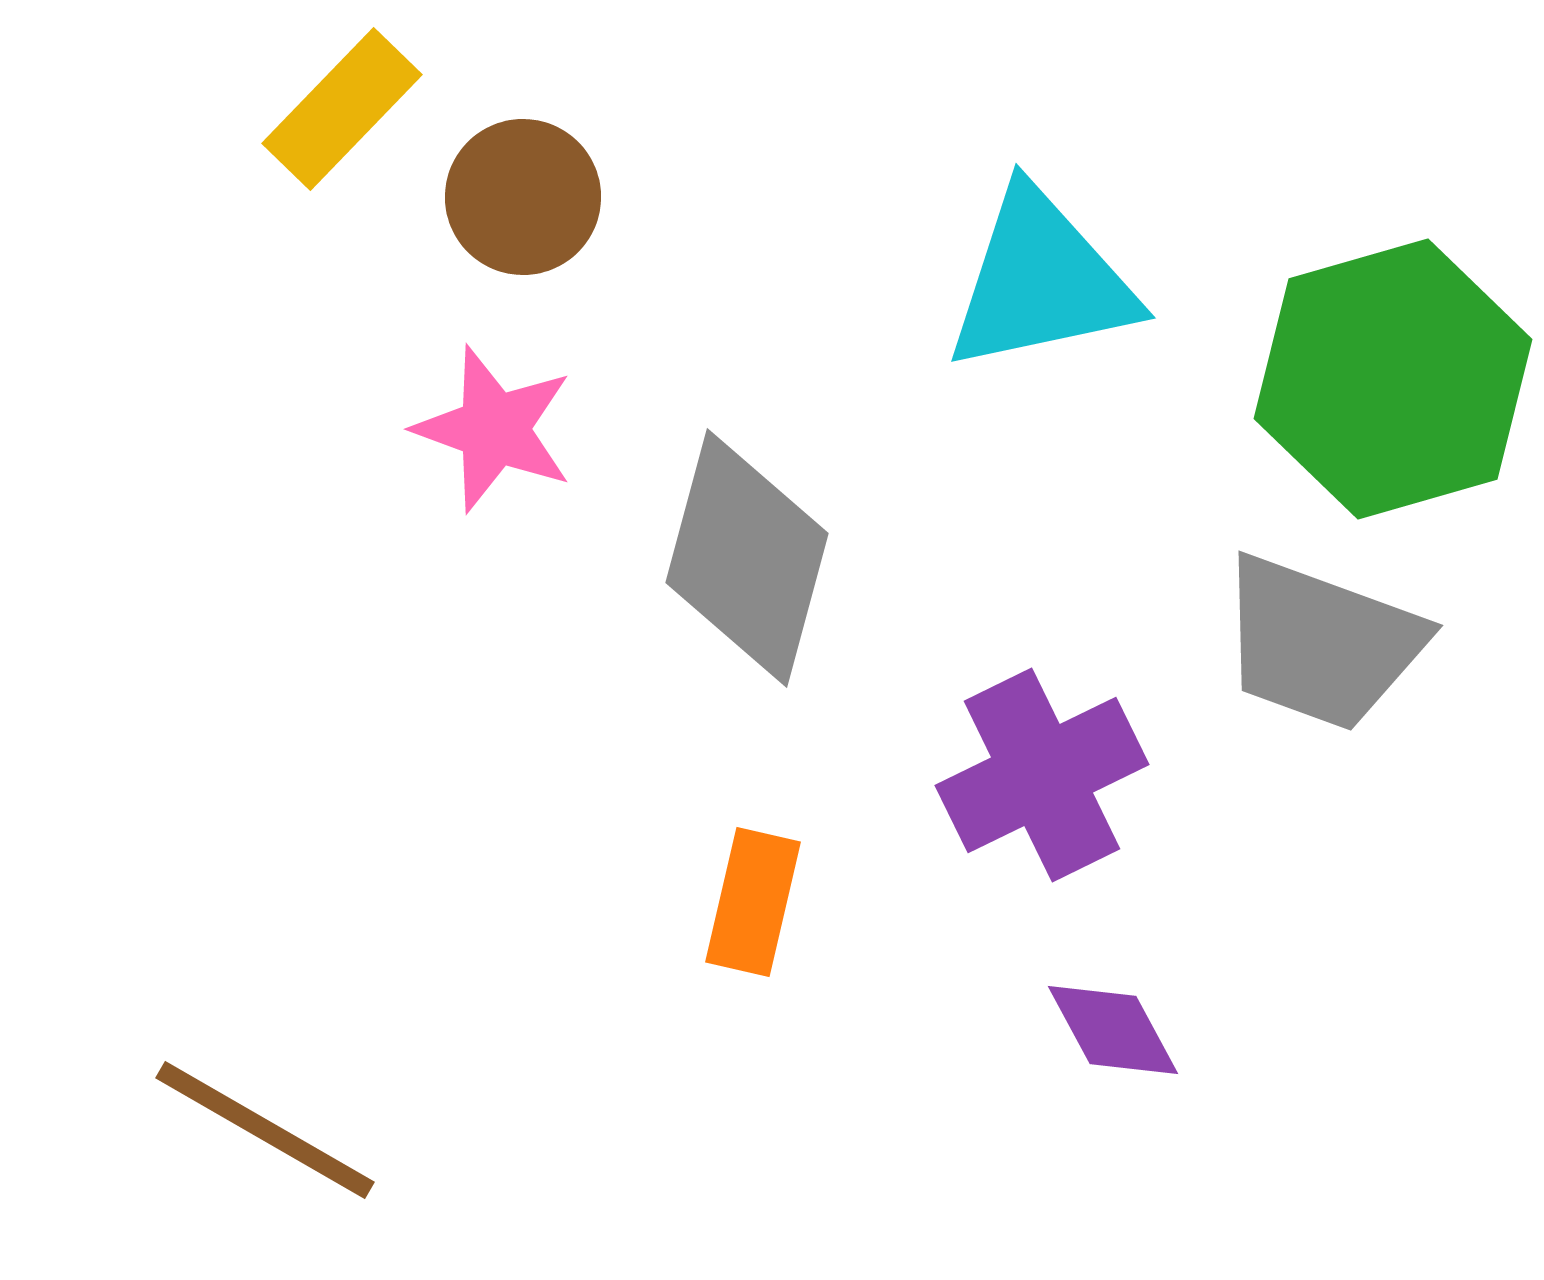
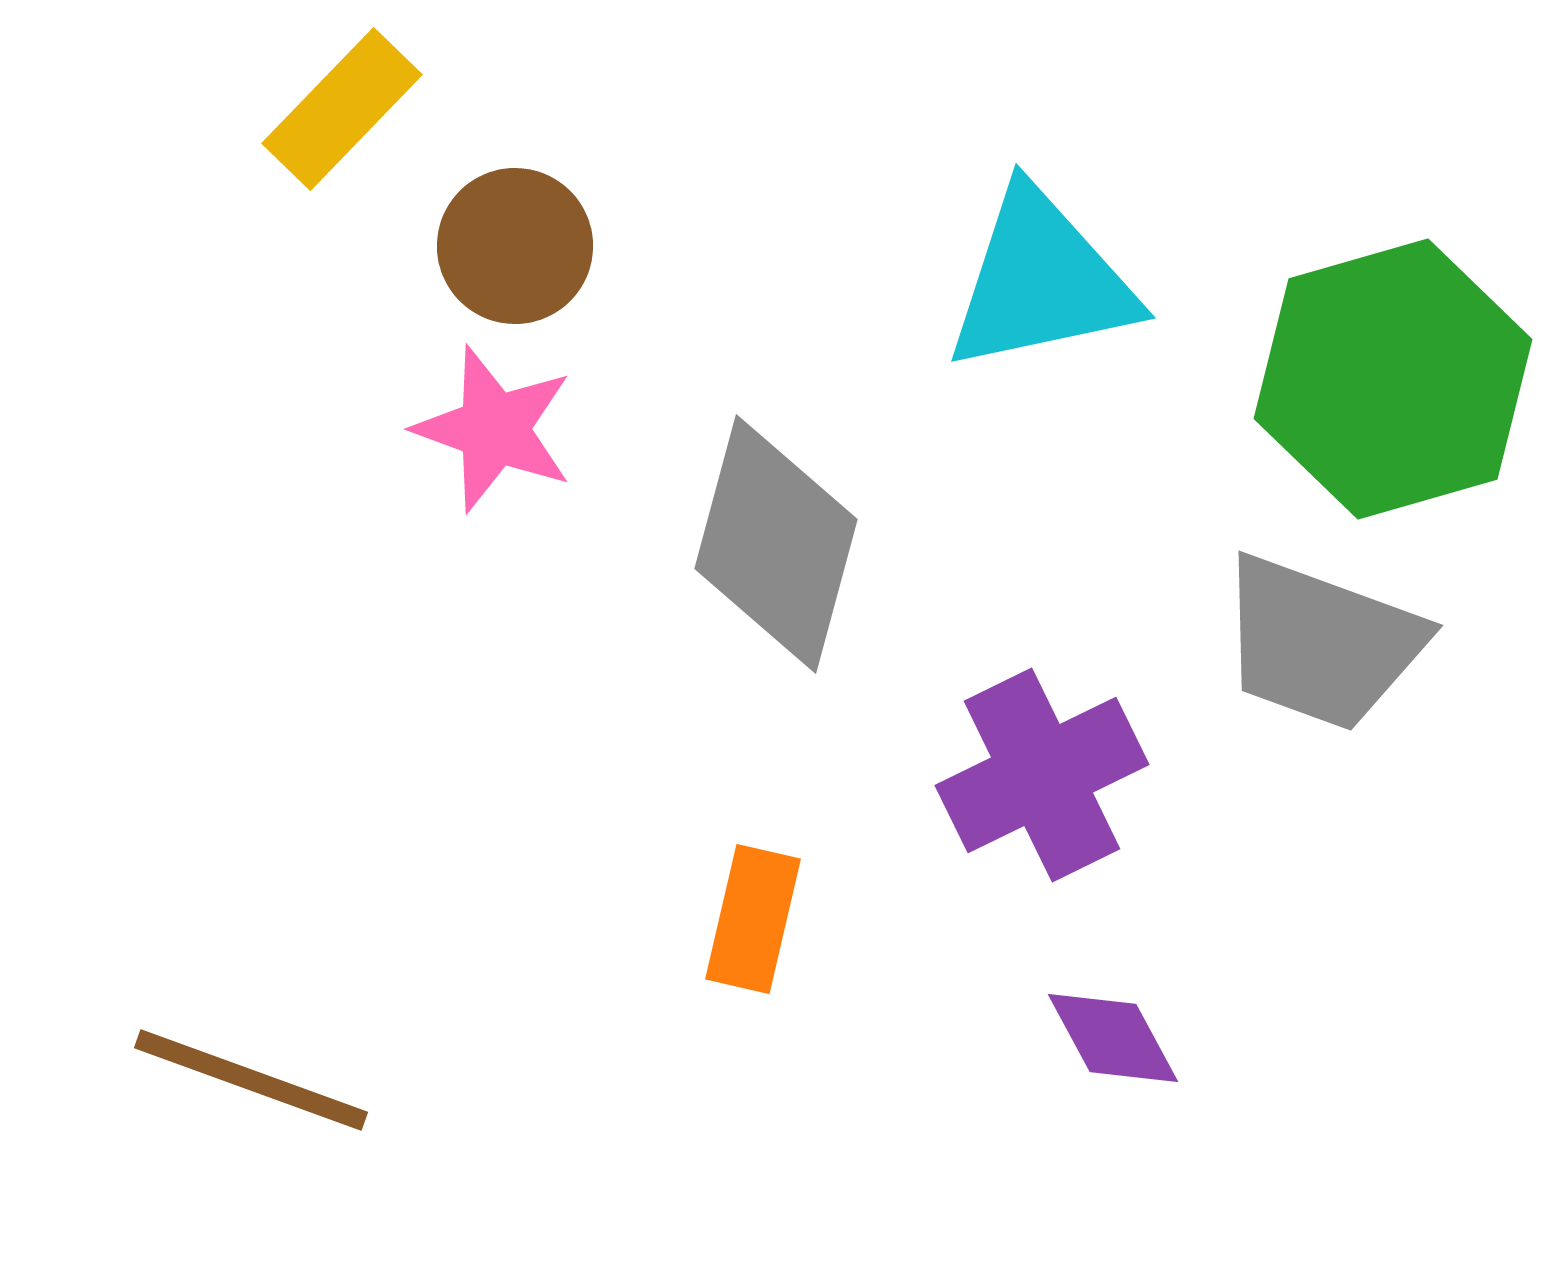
brown circle: moved 8 px left, 49 px down
gray diamond: moved 29 px right, 14 px up
orange rectangle: moved 17 px down
purple diamond: moved 8 px down
brown line: moved 14 px left, 50 px up; rotated 10 degrees counterclockwise
